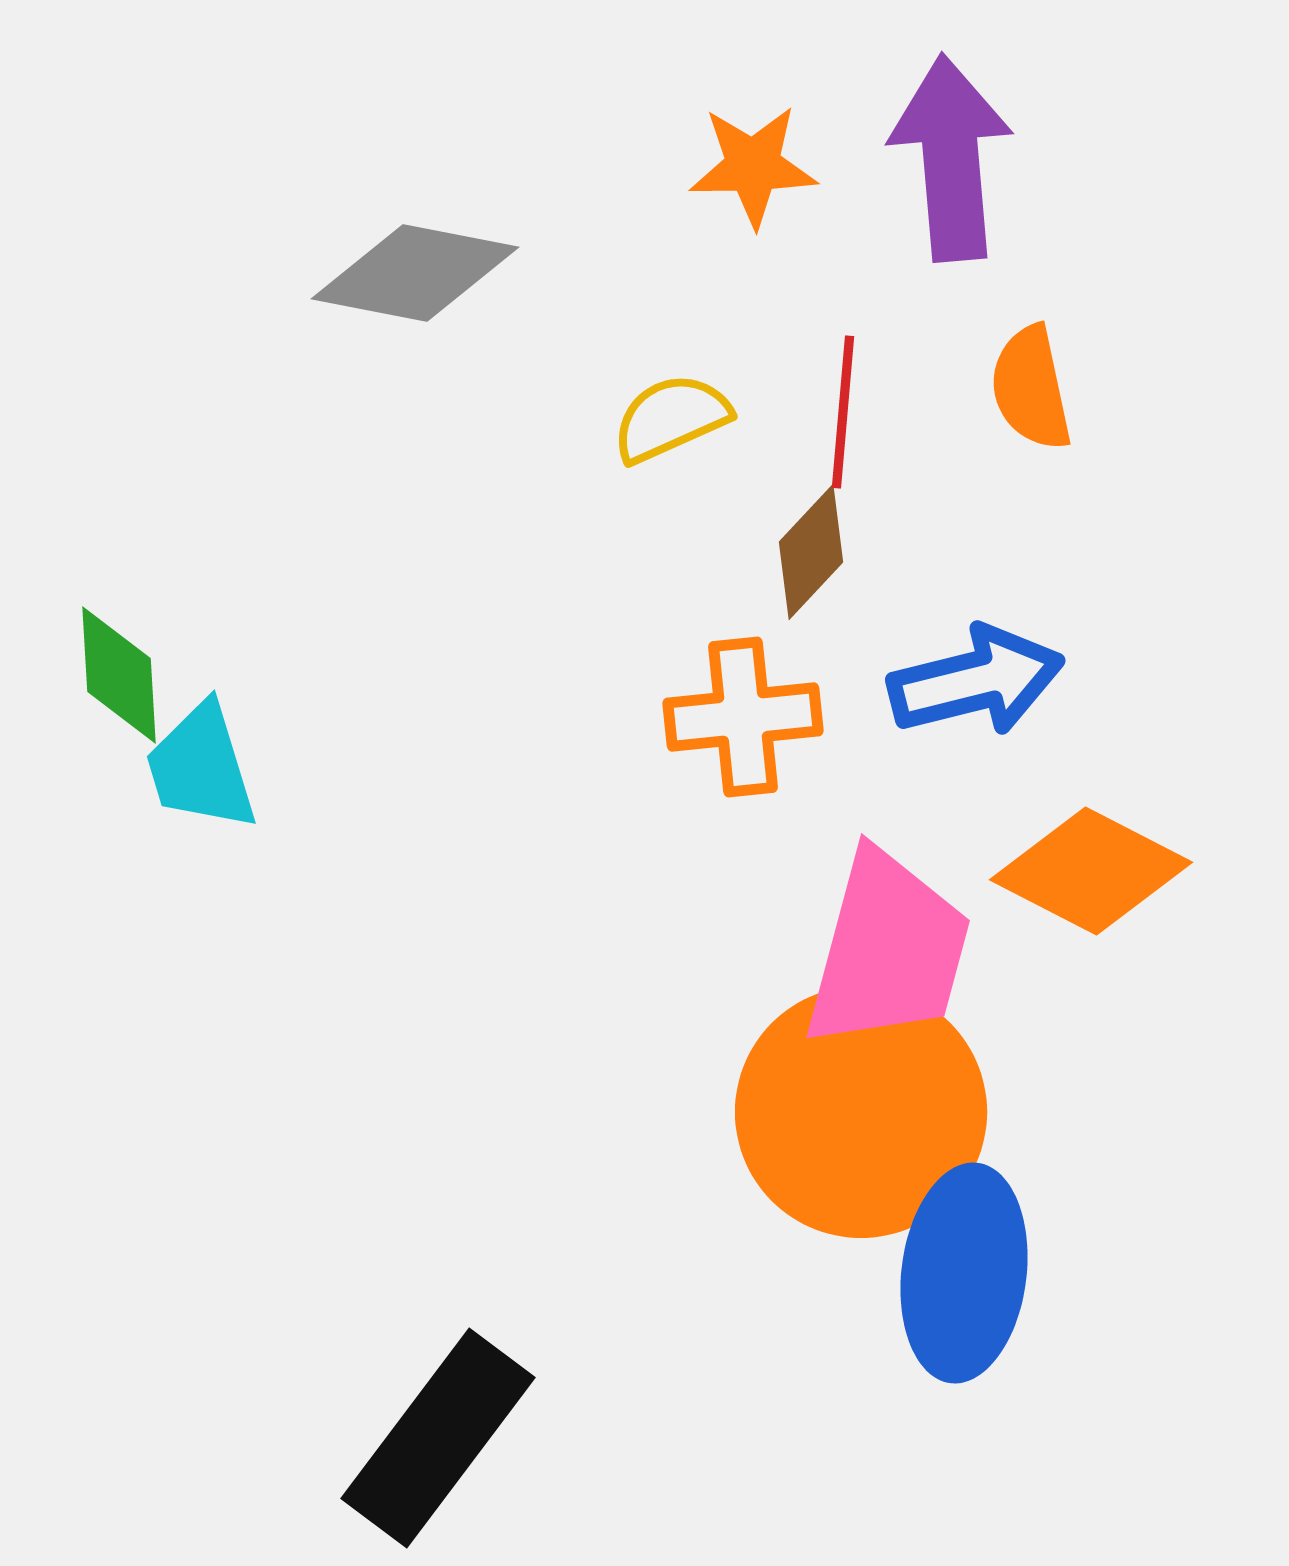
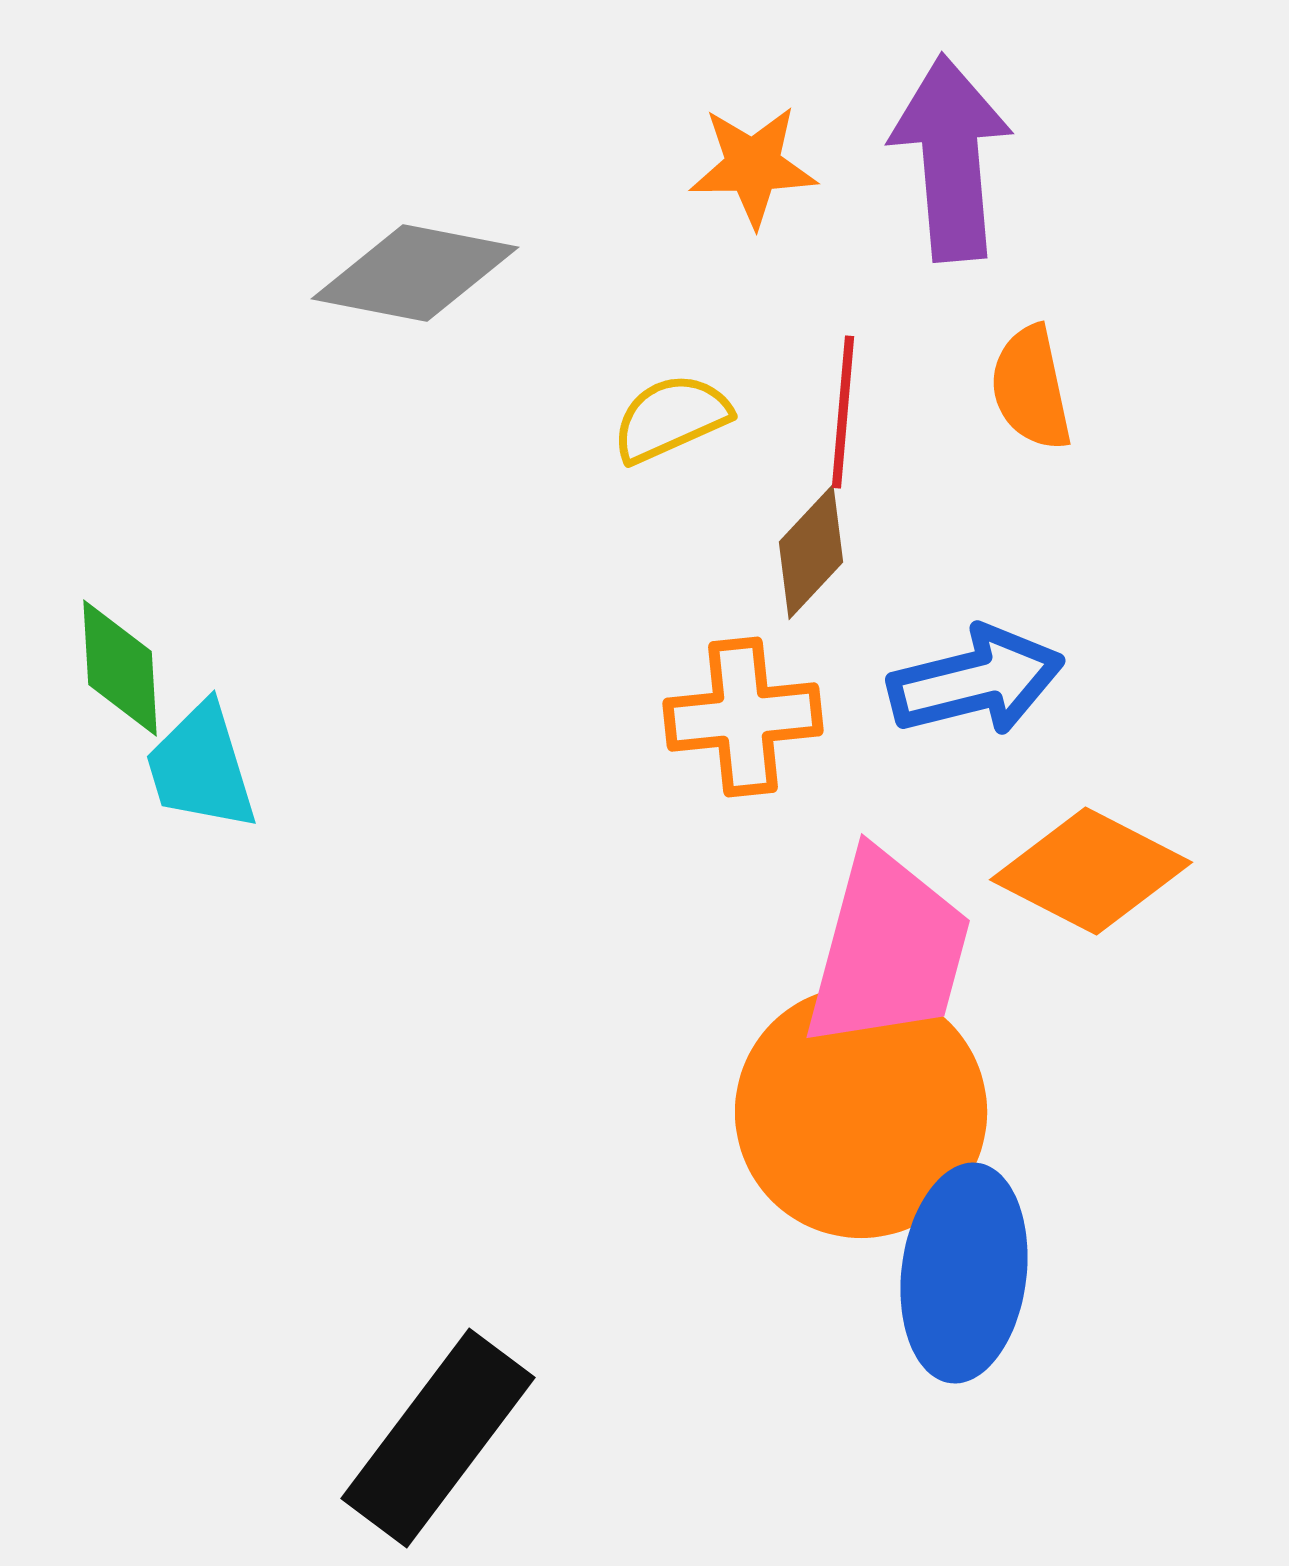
green diamond: moved 1 px right, 7 px up
